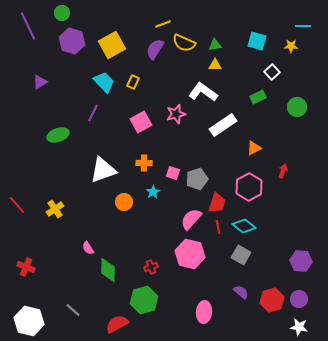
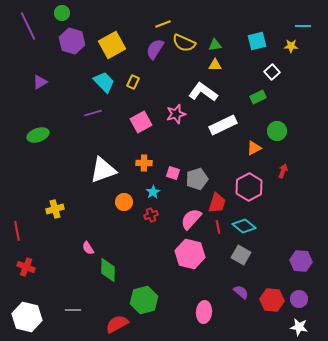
cyan square at (257, 41): rotated 30 degrees counterclockwise
green circle at (297, 107): moved 20 px left, 24 px down
purple line at (93, 113): rotated 48 degrees clockwise
white rectangle at (223, 125): rotated 8 degrees clockwise
green ellipse at (58, 135): moved 20 px left
red line at (17, 205): moved 26 px down; rotated 30 degrees clockwise
yellow cross at (55, 209): rotated 18 degrees clockwise
red cross at (151, 267): moved 52 px up
red hexagon at (272, 300): rotated 20 degrees clockwise
gray line at (73, 310): rotated 42 degrees counterclockwise
white hexagon at (29, 321): moved 2 px left, 4 px up
